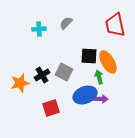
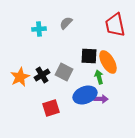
orange star: moved 6 px up; rotated 12 degrees counterclockwise
